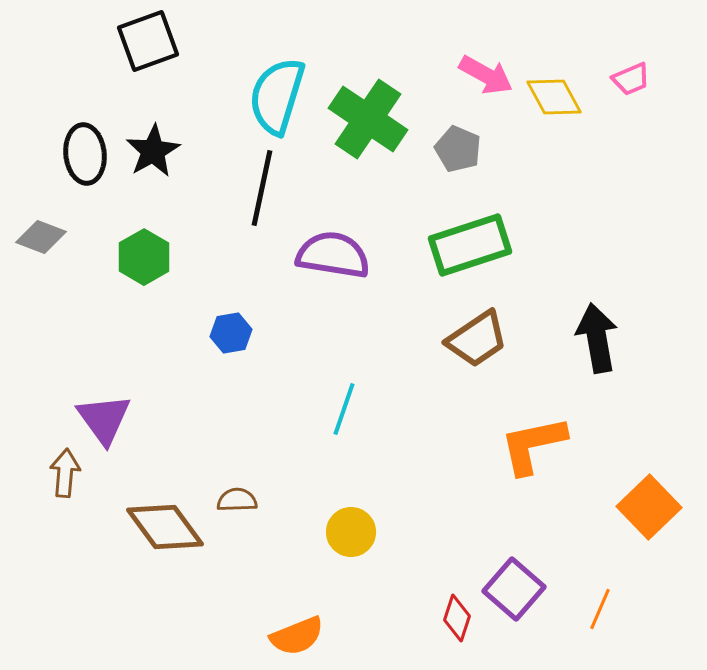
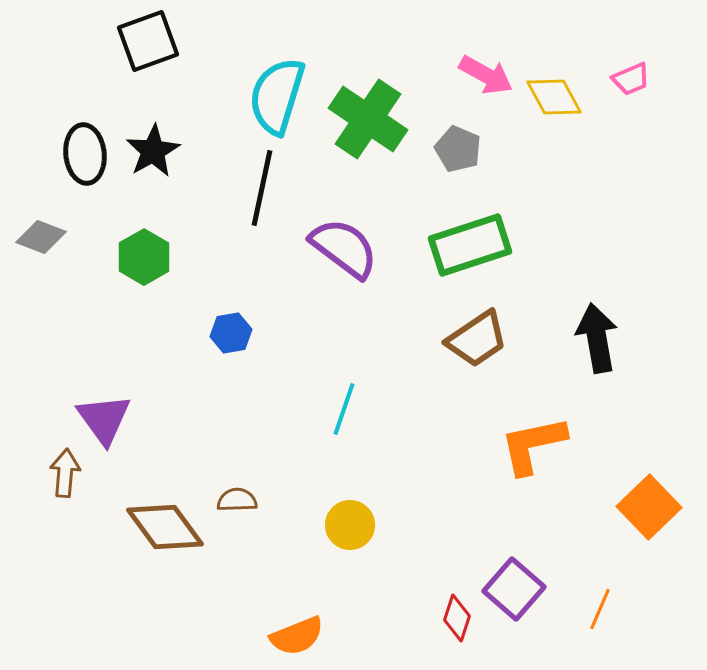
purple semicircle: moved 11 px right, 7 px up; rotated 28 degrees clockwise
yellow circle: moved 1 px left, 7 px up
